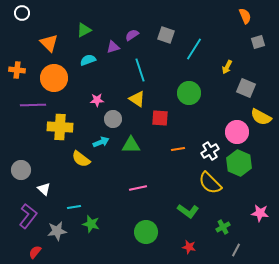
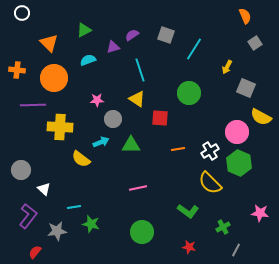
gray square at (258, 42): moved 3 px left, 1 px down; rotated 16 degrees counterclockwise
green circle at (146, 232): moved 4 px left
